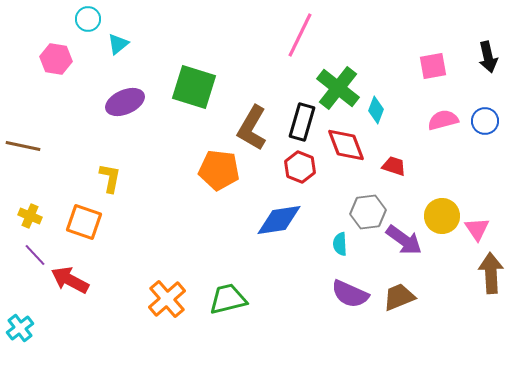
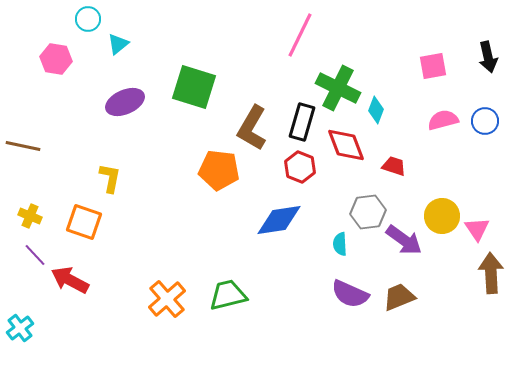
green cross: rotated 12 degrees counterclockwise
green trapezoid: moved 4 px up
